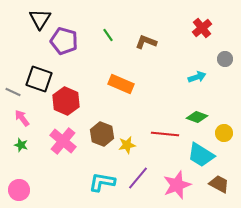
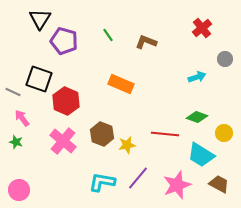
green star: moved 5 px left, 3 px up
